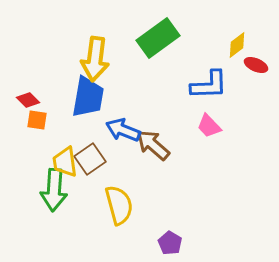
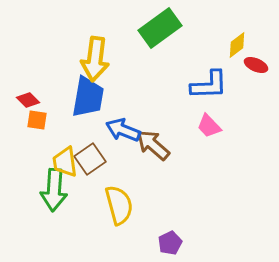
green rectangle: moved 2 px right, 10 px up
purple pentagon: rotated 15 degrees clockwise
